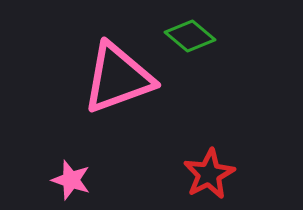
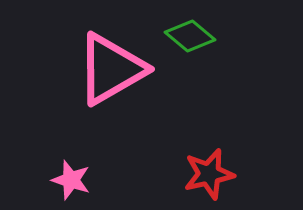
pink triangle: moved 7 px left, 9 px up; rotated 10 degrees counterclockwise
red star: rotated 15 degrees clockwise
